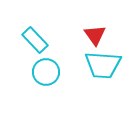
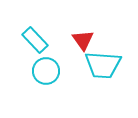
red triangle: moved 12 px left, 5 px down
cyan circle: moved 1 px up
